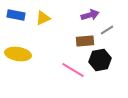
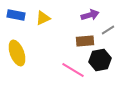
gray line: moved 1 px right
yellow ellipse: moved 1 px left, 1 px up; rotated 60 degrees clockwise
